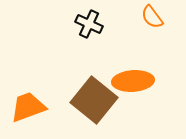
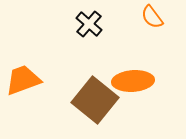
black cross: rotated 16 degrees clockwise
brown square: moved 1 px right
orange trapezoid: moved 5 px left, 27 px up
